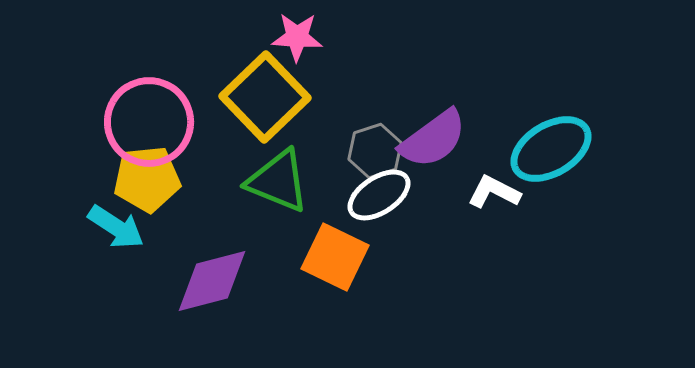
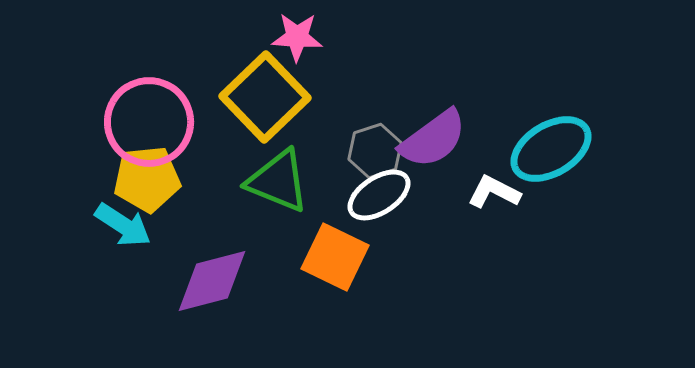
cyan arrow: moved 7 px right, 2 px up
